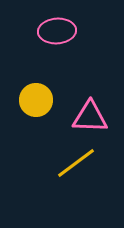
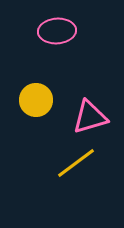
pink triangle: rotated 18 degrees counterclockwise
